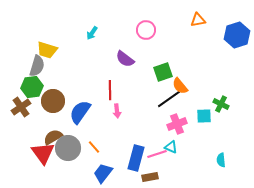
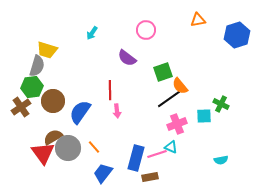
purple semicircle: moved 2 px right, 1 px up
cyan semicircle: rotated 96 degrees counterclockwise
